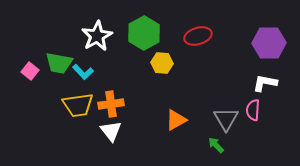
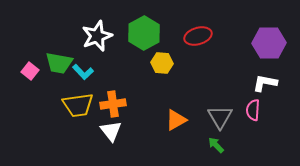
white star: rotated 8 degrees clockwise
orange cross: moved 2 px right
gray triangle: moved 6 px left, 2 px up
